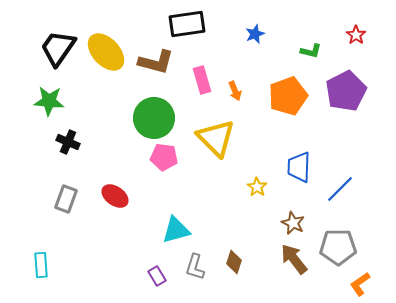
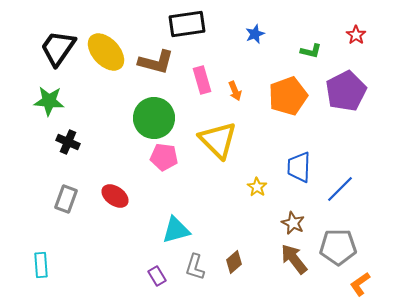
yellow triangle: moved 2 px right, 2 px down
brown diamond: rotated 30 degrees clockwise
